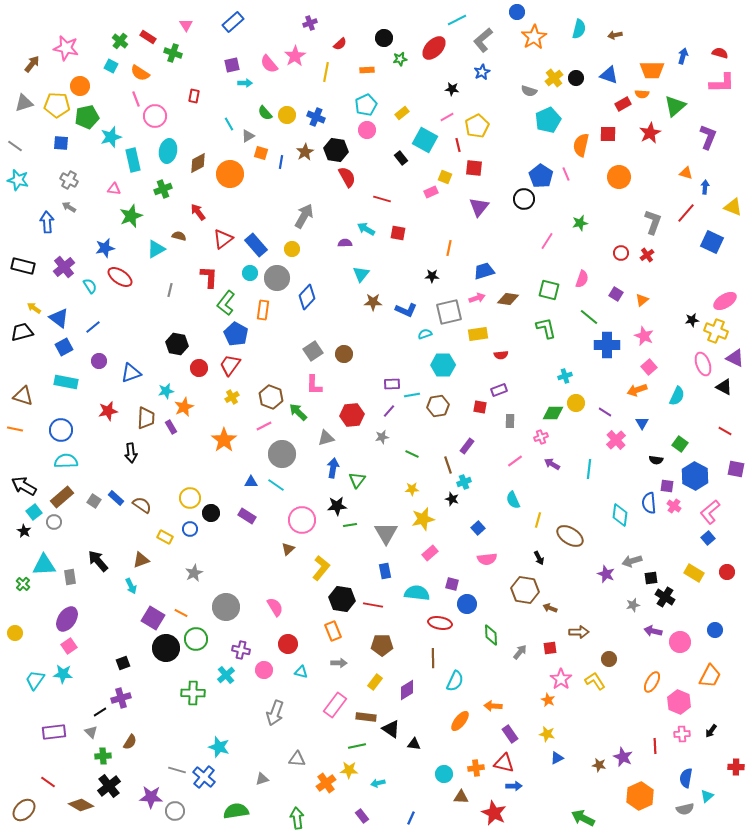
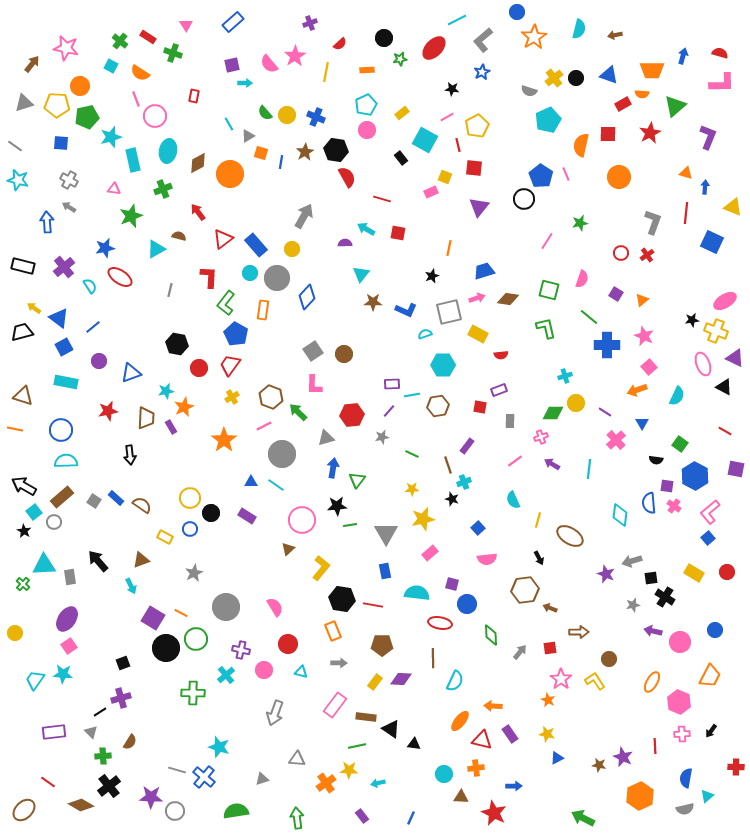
red line at (686, 213): rotated 35 degrees counterclockwise
black star at (432, 276): rotated 24 degrees counterclockwise
yellow rectangle at (478, 334): rotated 36 degrees clockwise
black arrow at (131, 453): moved 1 px left, 2 px down
brown hexagon at (525, 590): rotated 16 degrees counterclockwise
purple diamond at (407, 690): moved 6 px left, 11 px up; rotated 35 degrees clockwise
red triangle at (504, 763): moved 22 px left, 23 px up
